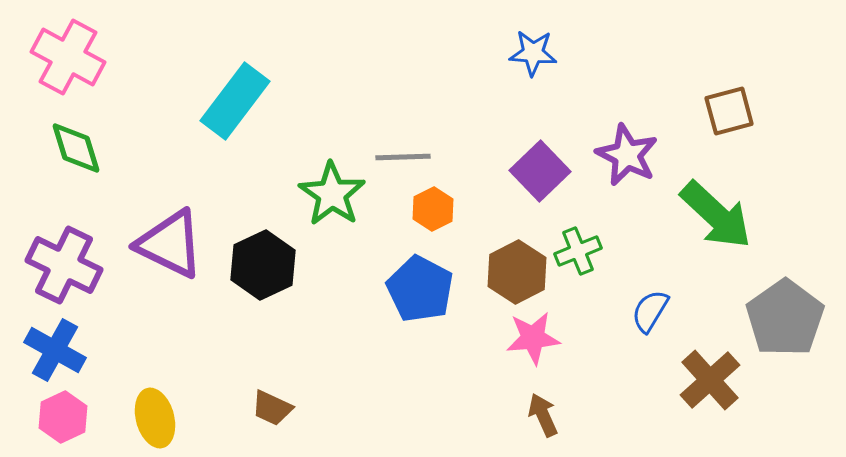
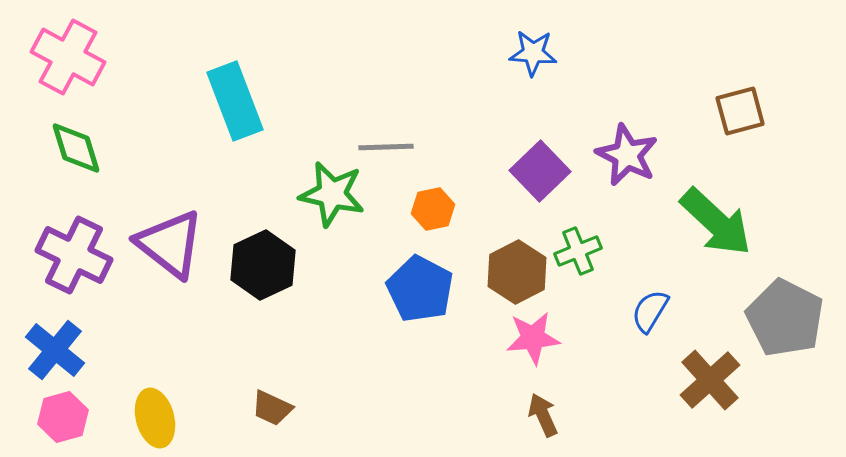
cyan rectangle: rotated 58 degrees counterclockwise
brown square: moved 11 px right
gray line: moved 17 px left, 10 px up
green star: rotated 22 degrees counterclockwise
orange hexagon: rotated 15 degrees clockwise
green arrow: moved 7 px down
purple triangle: rotated 12 degrees clockwise
purple cross: moved 10 px right, 10 px up
gray pentagon: rotated 10 degrees counterclockwise
blue cross: rotated 10 degrees clockwise
pink hexagon: rotated 9 degrees clockwise
